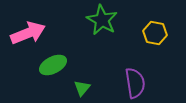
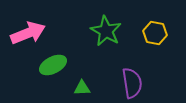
green star: moved 4 px right, 11 px down
purple semicircle: moved 3 px left
green triangle: rotated 48 degrees clockwise
